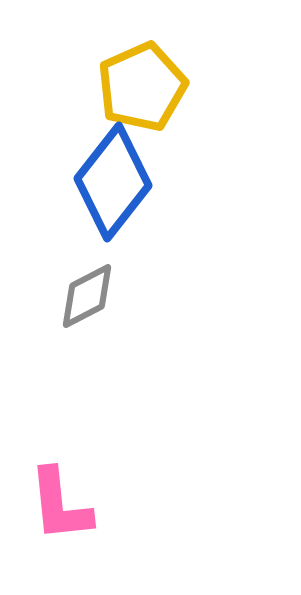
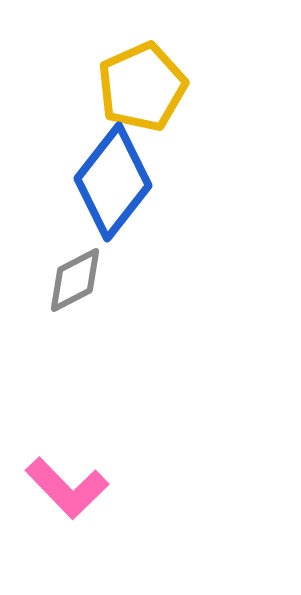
gray diamond: moved 12 px left, 16 px up
pink L-shape: moved 7 px right, 17 px up; rotated 38 degrees counterclockwise
